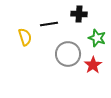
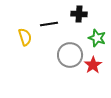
gray circle: moved 2 px right, 1 px down
